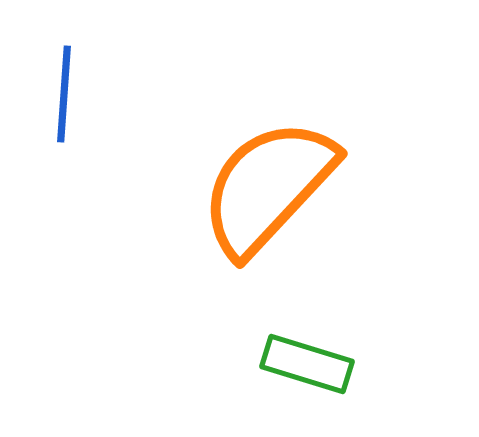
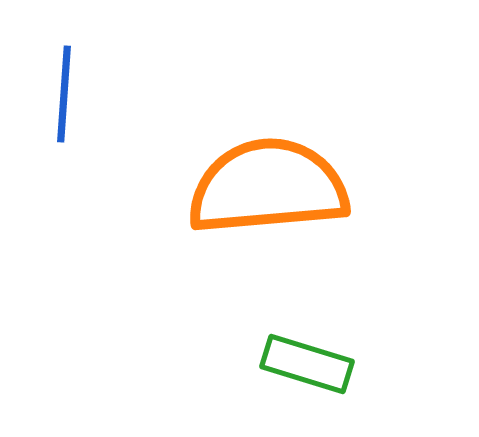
orange semicircle: rotated 42 degrees clockwise
